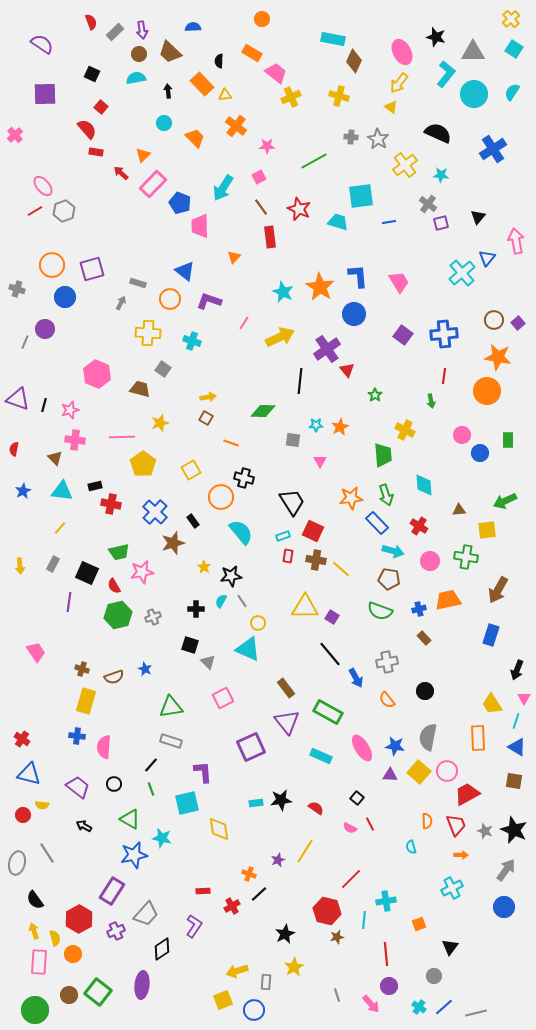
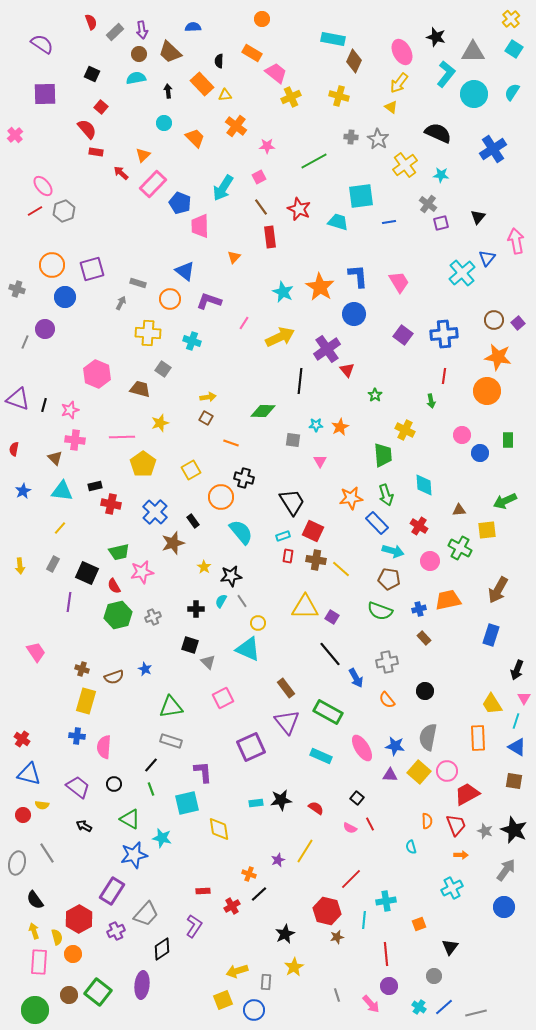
green cross at (466, 557): moved 6 px left, 9 px up; rotated 20 degrees clockwise
yellow semicircle at (55, 938): moved 2 px right, 1 px up
